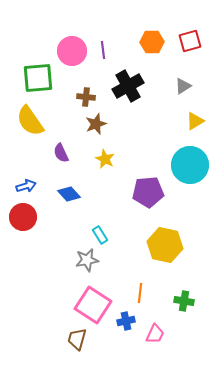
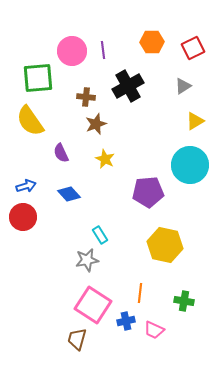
red square: moved 3 px right, 7 px down; rotated 10 degrees counterclockwise
pink trapezoid: moved 1 px left, 4 px up; rotated 90 degrees clockwise
